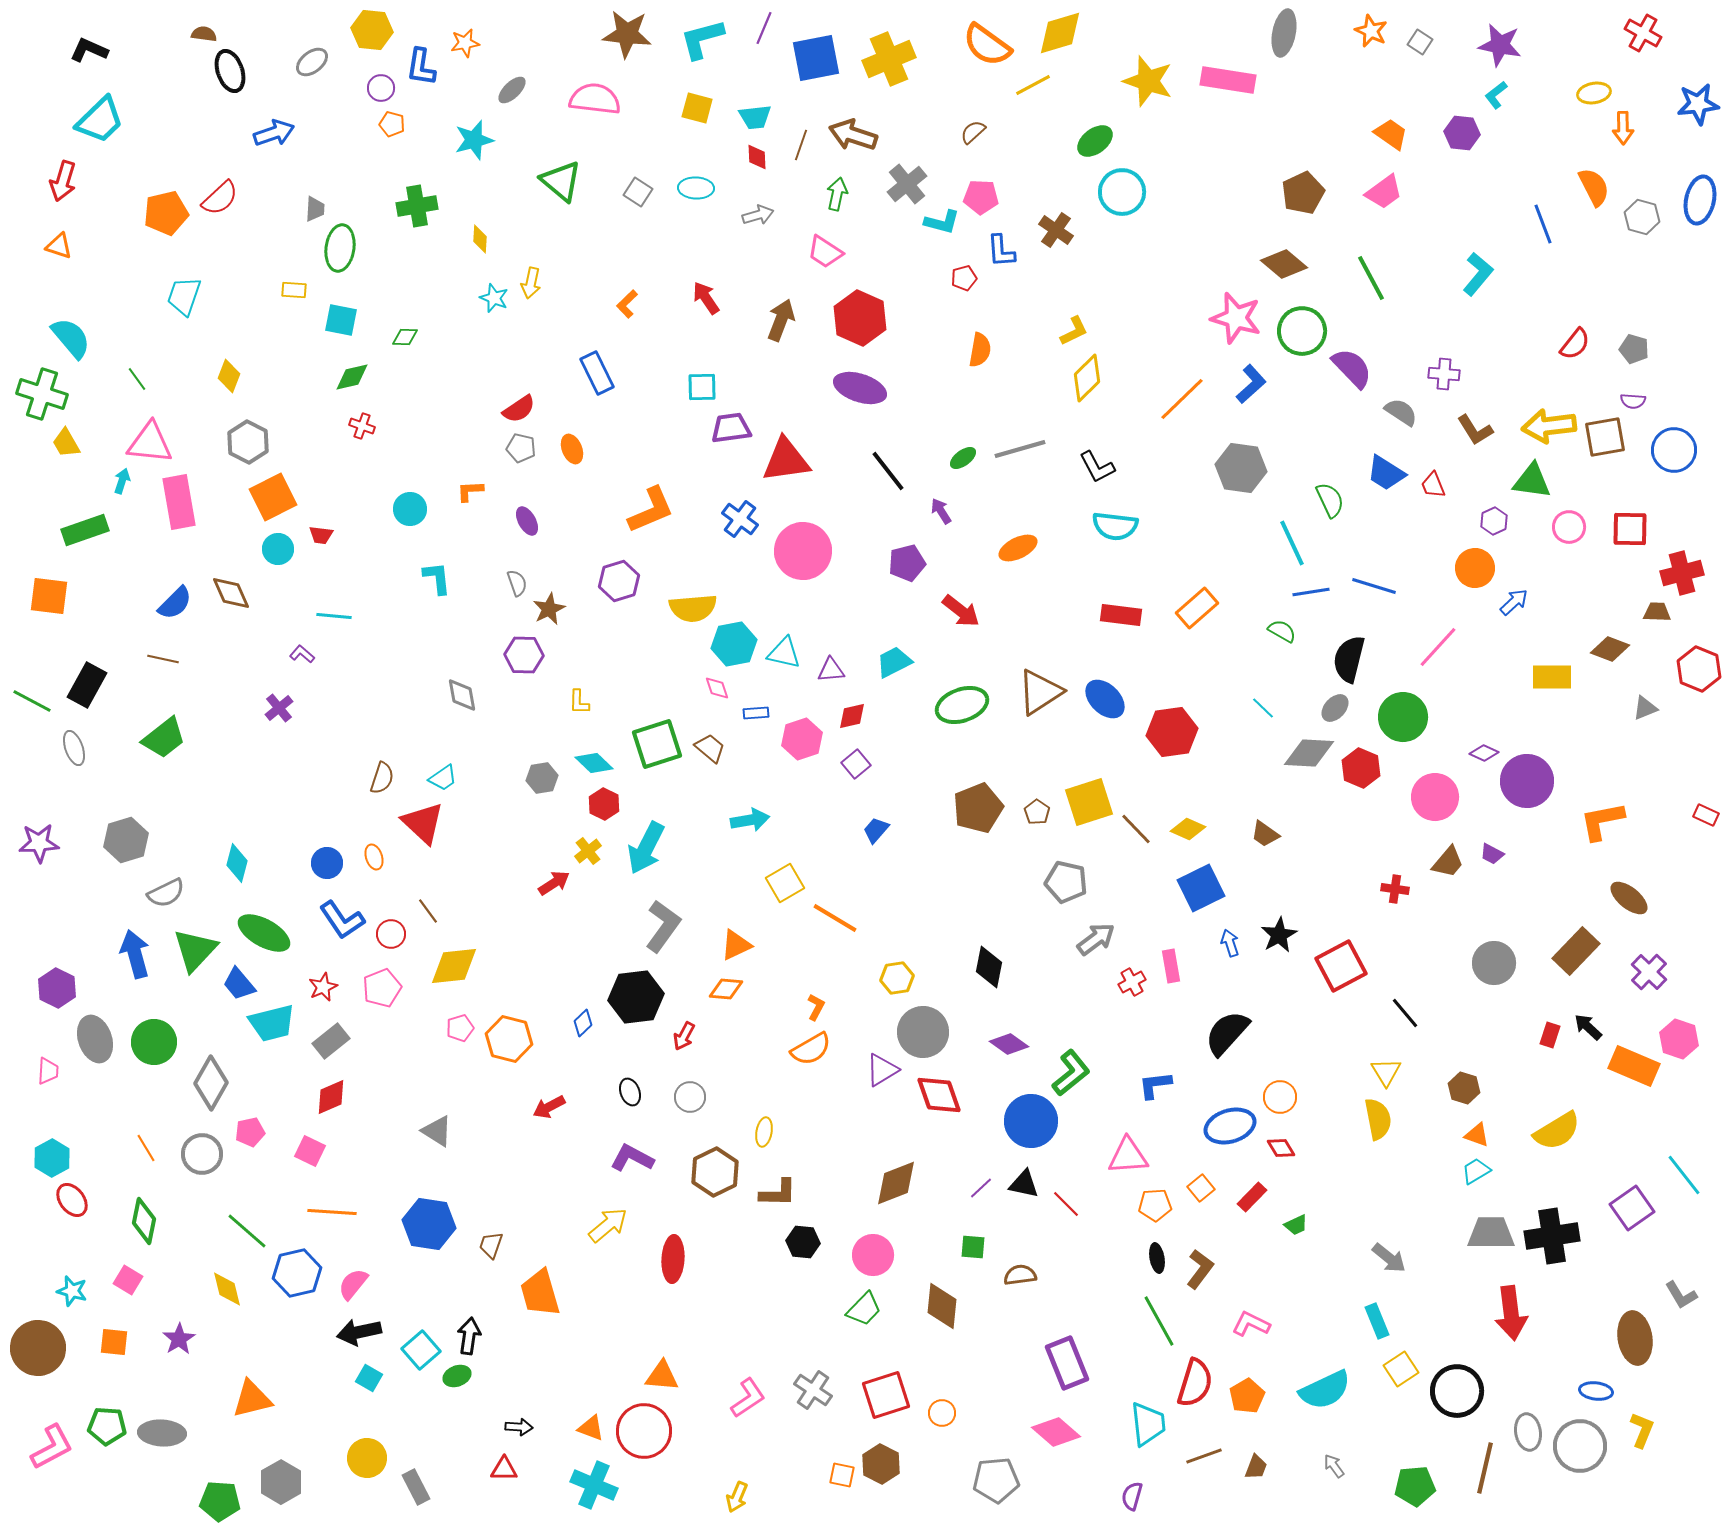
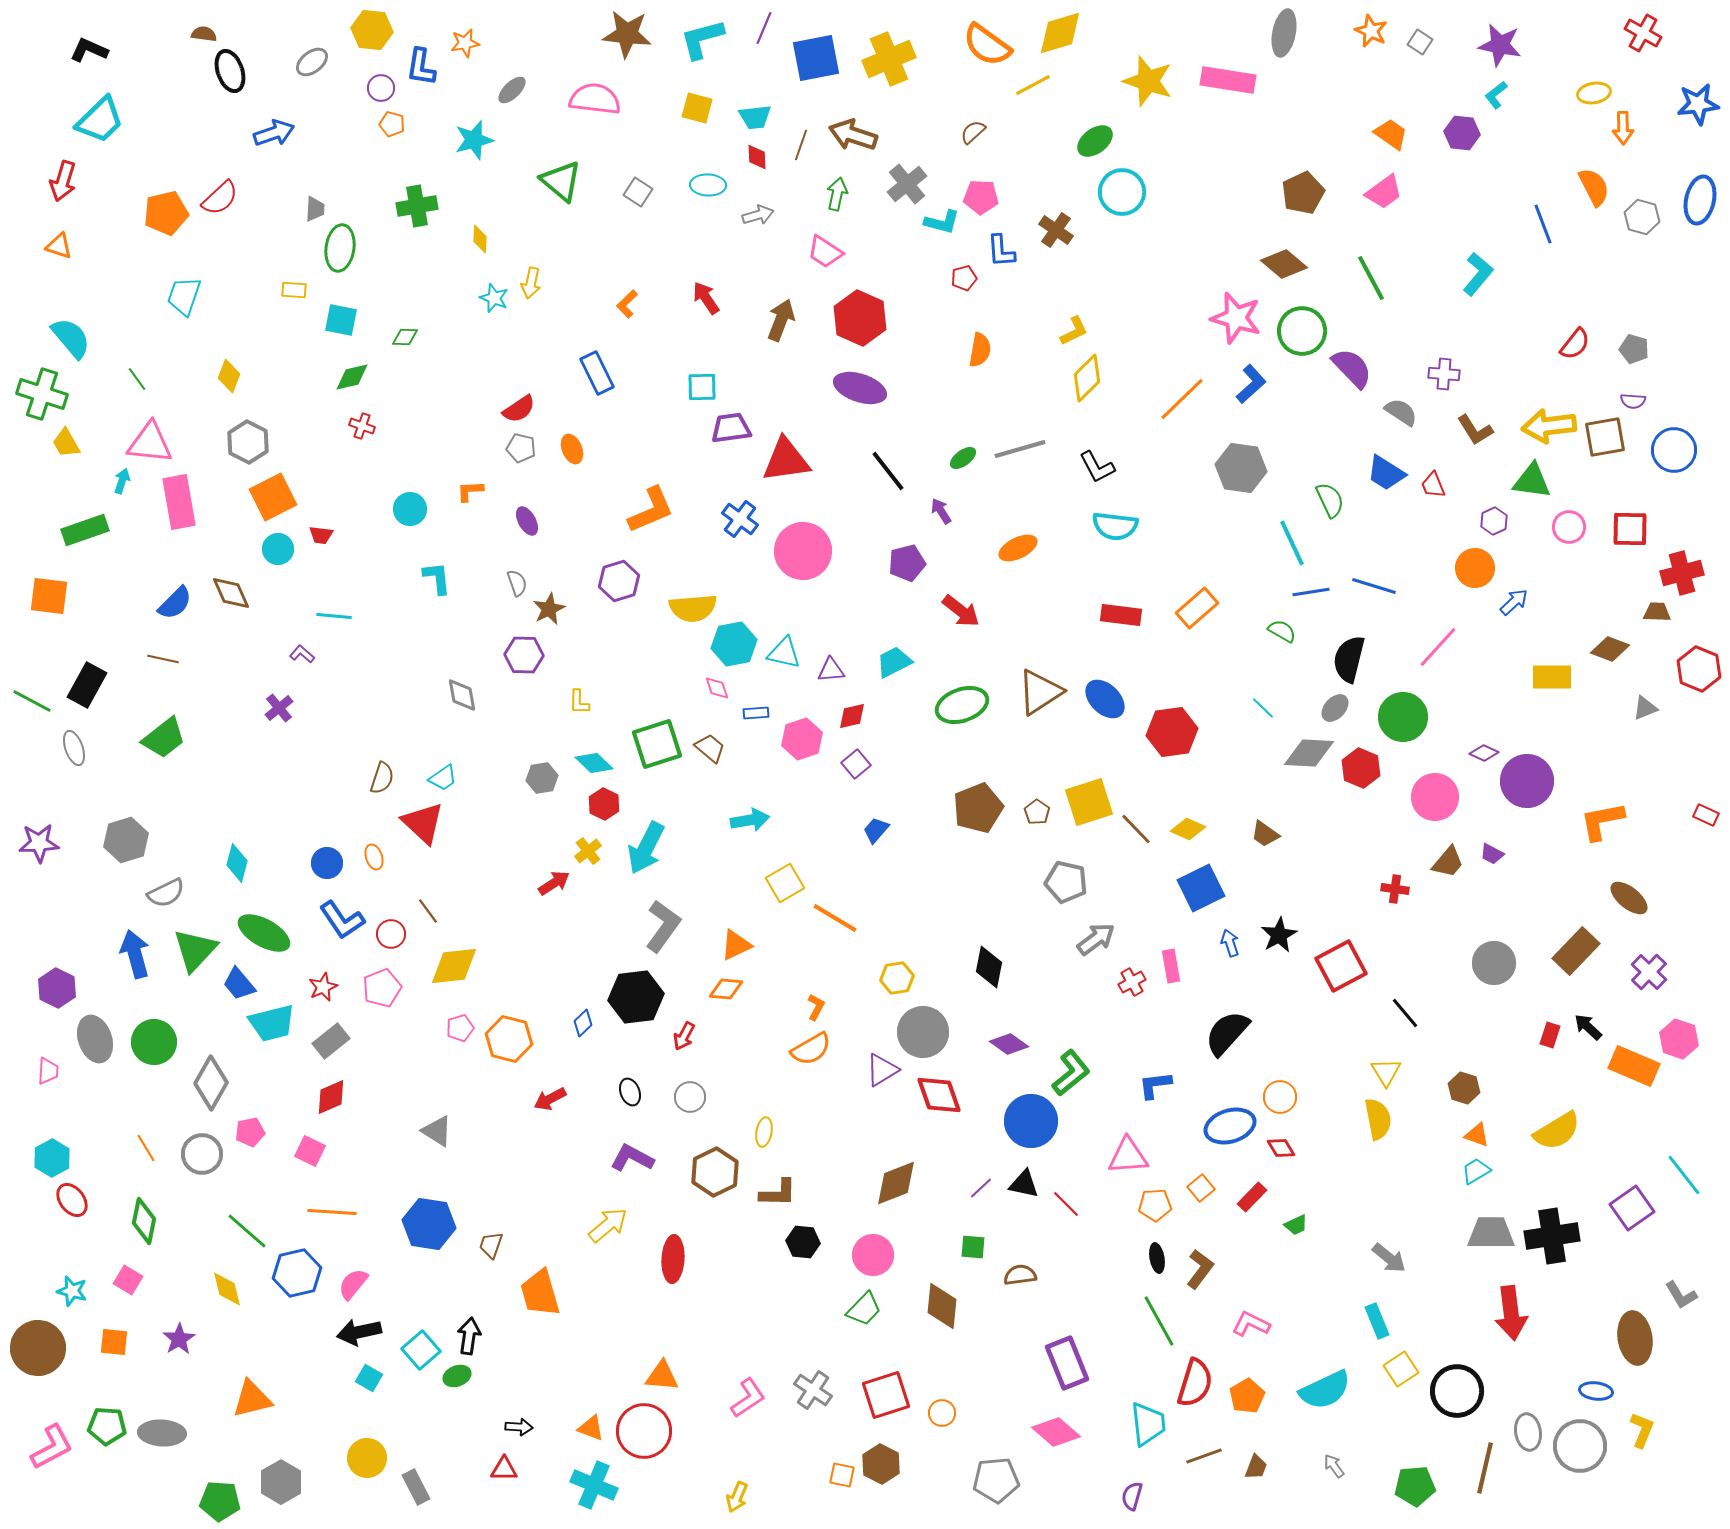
cyan ellipse at (696, 188): moved 12 px right, 3 px up
red arrow at (549, 1107): moved 1 px right, 8 px up
